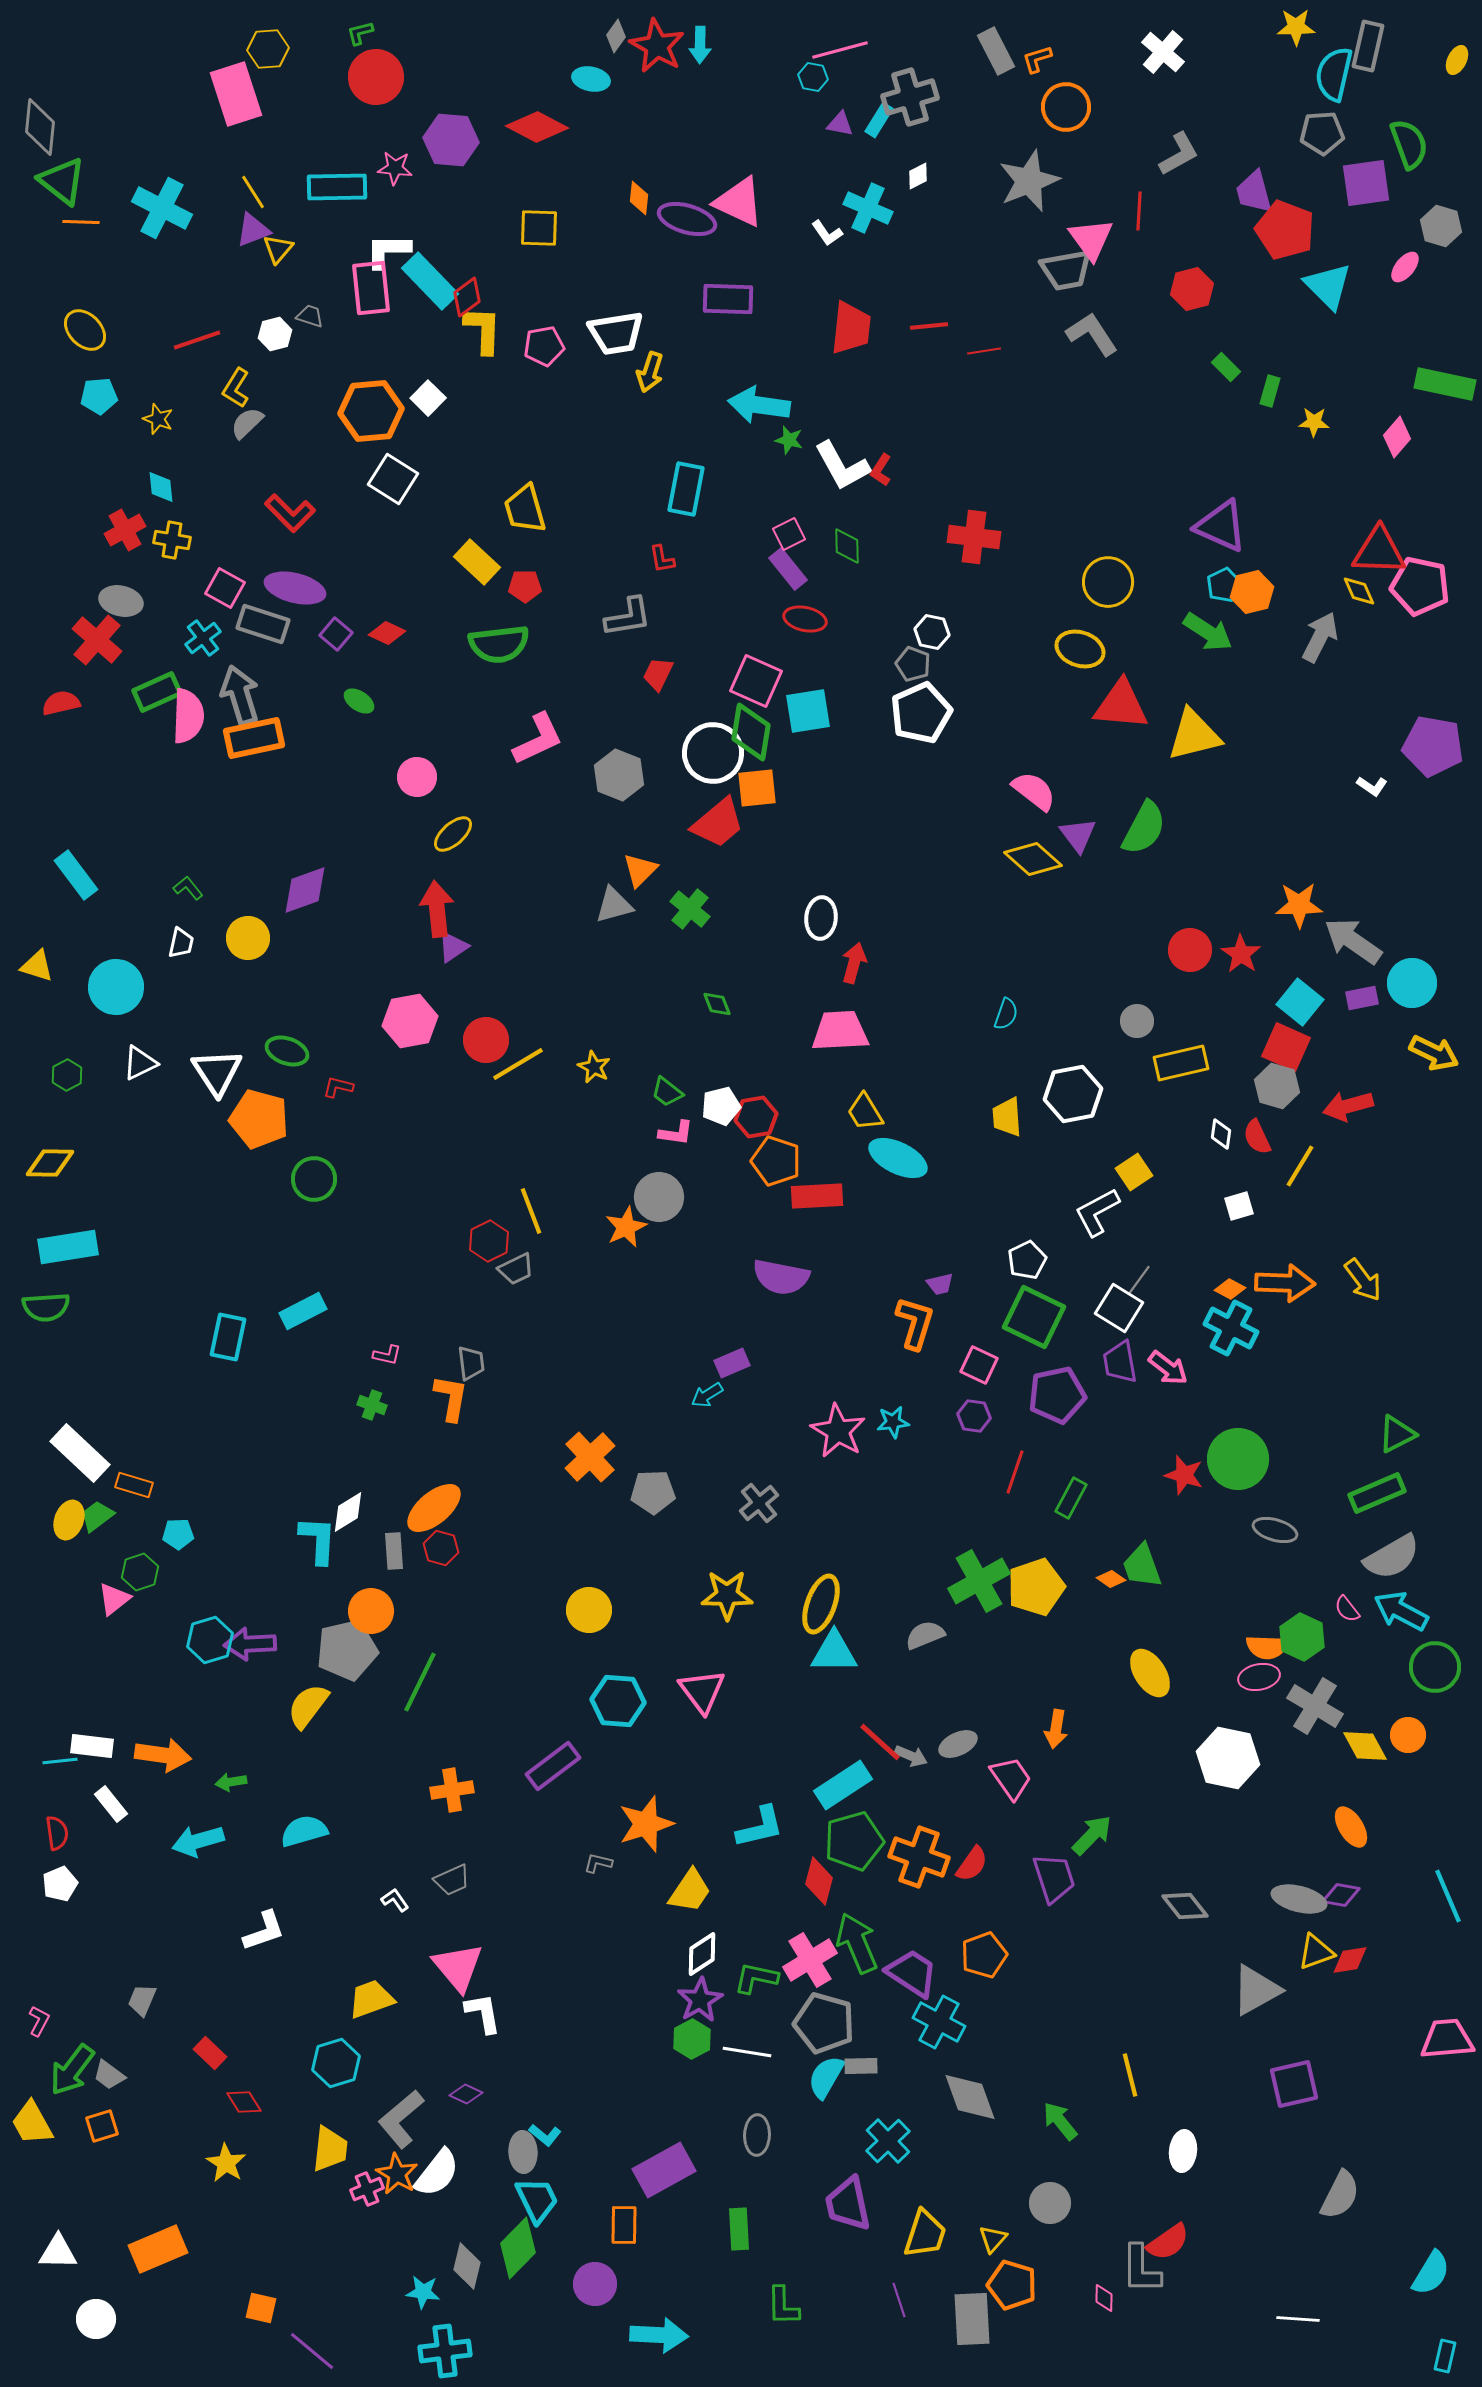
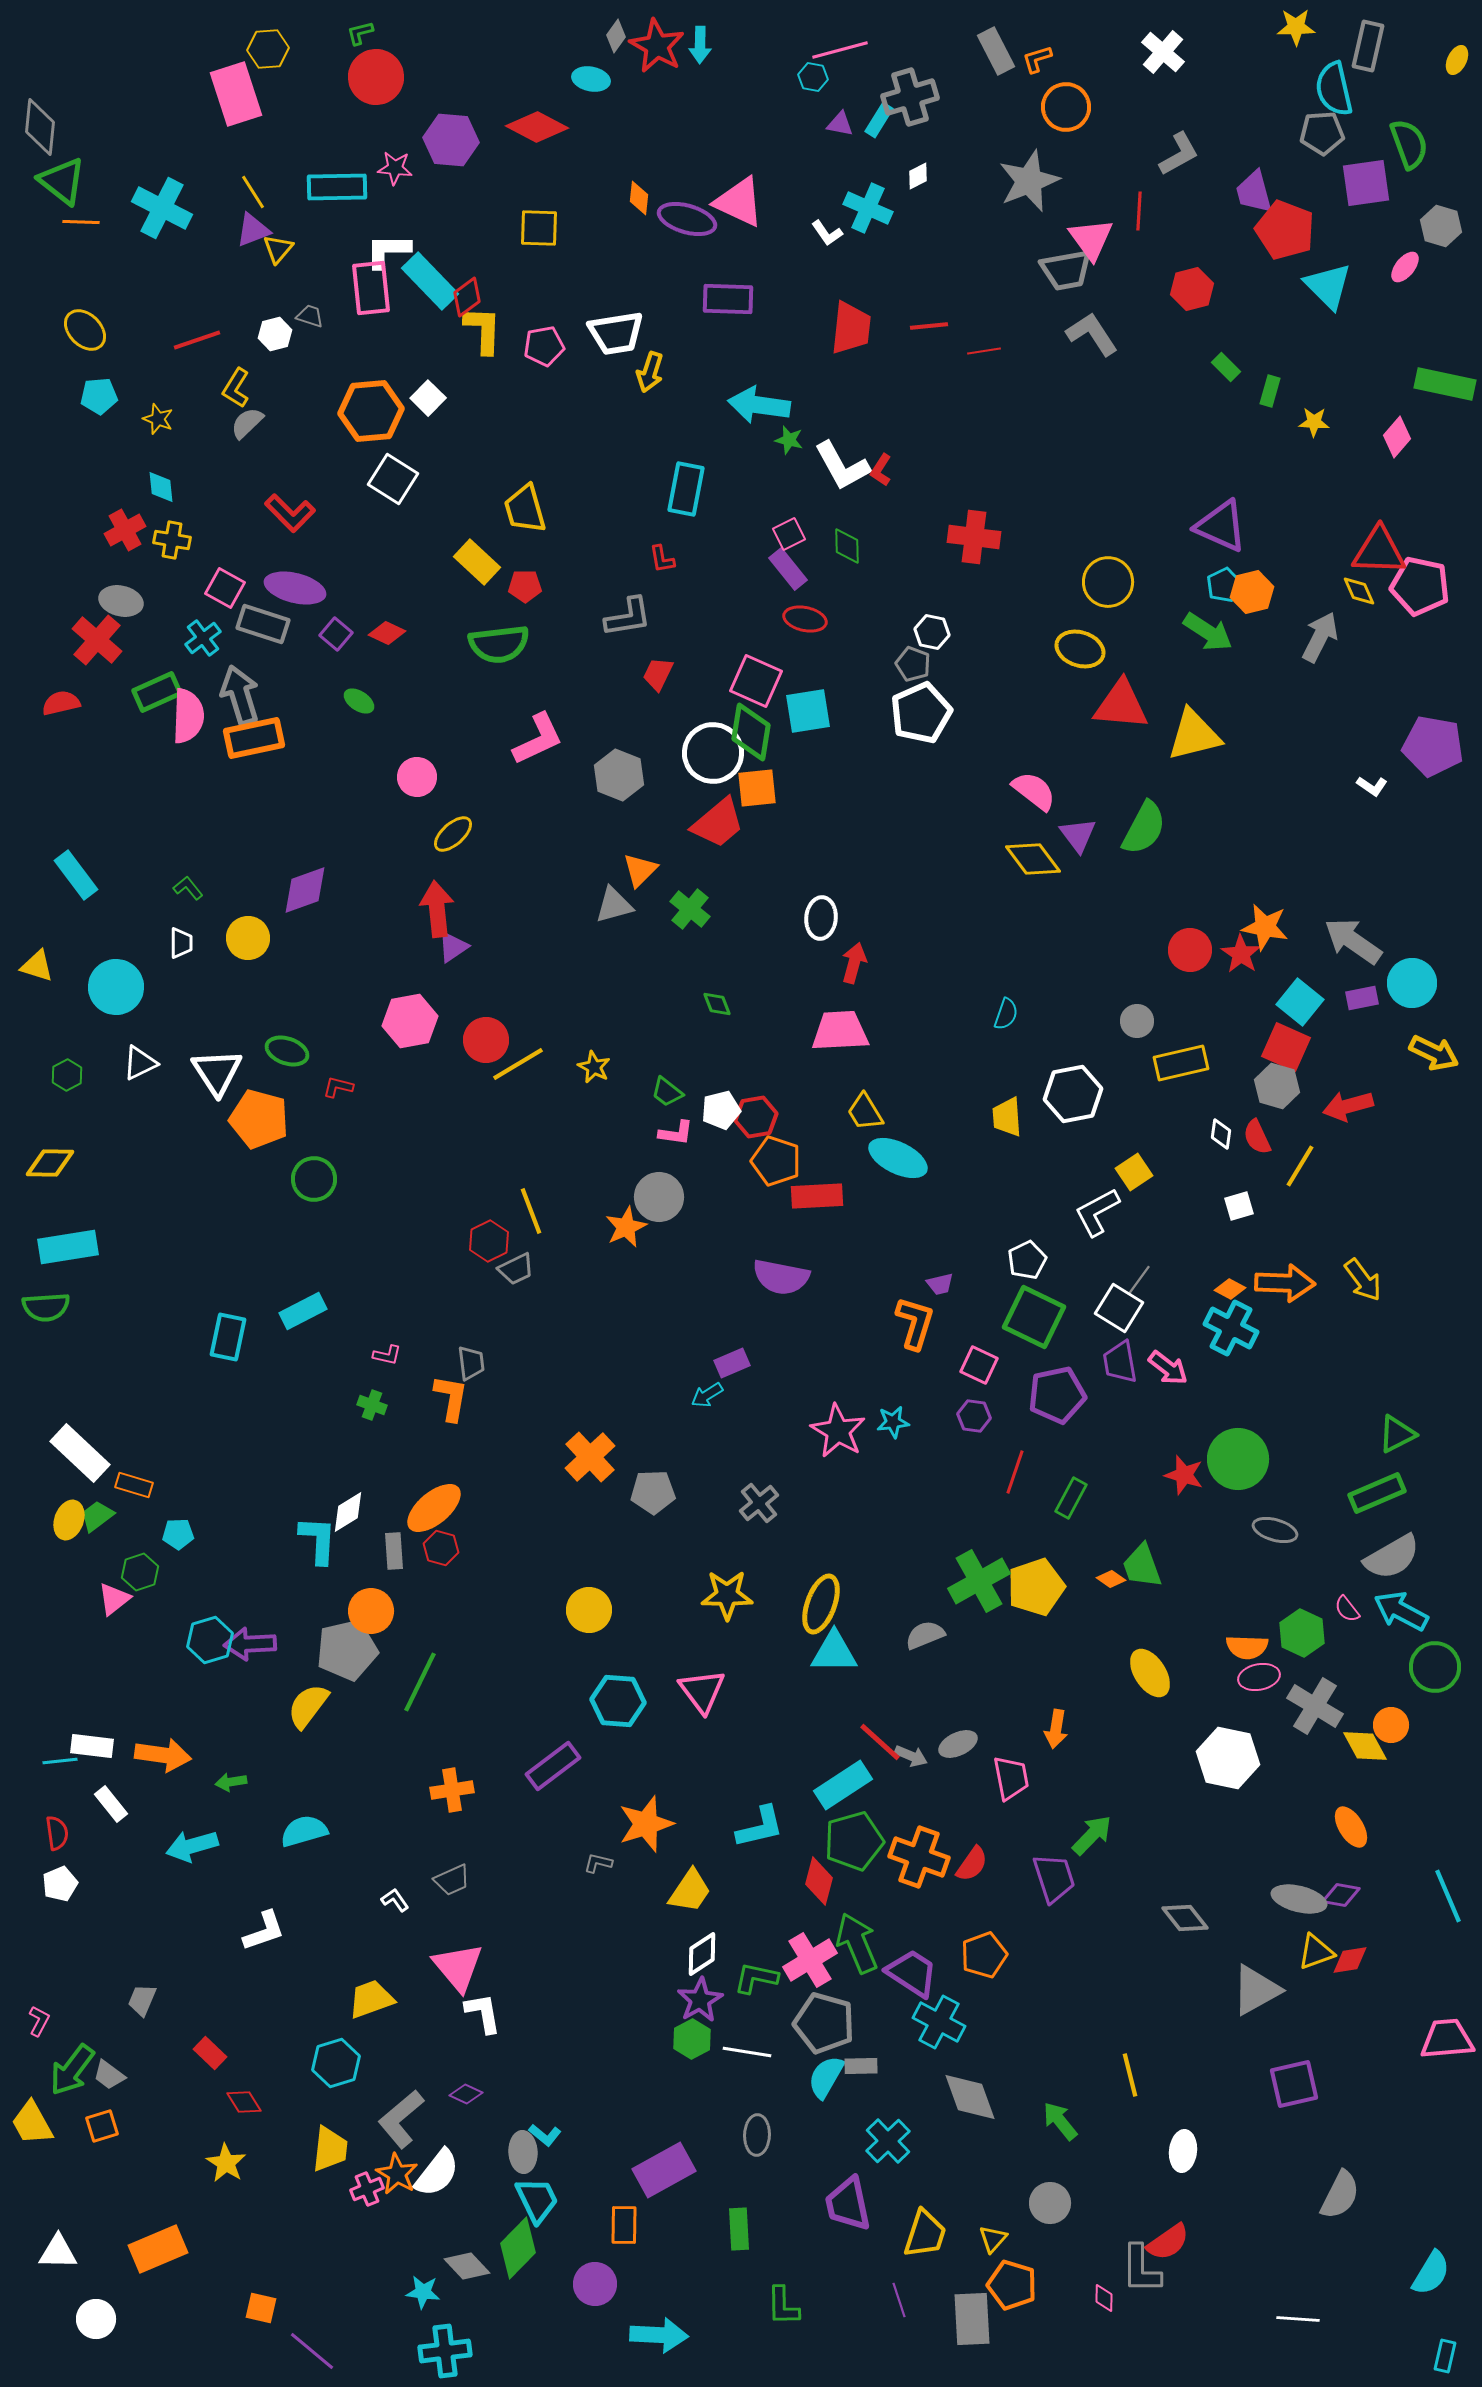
cyan semicircle at (1334, 74): moved 15 px down; rotated 26 degrees counterclockwise
yellow diamond at (1033, 859): rotated 12 degrees clockwise
orange star at (1299, 905): moved 34 px left, 22 px down; rotated 12 degrees clockwise
white trapezoid at (181, 943): rotated 12 degrees counterclockwise
white pentagon at (721, 1106): moved 4 px down
green hexagon at (1302, 1637): moved 4 px up
orange semicircle at (1267, 1647): moved 20 px left
orange circle at (1408, 1735): moved 17 px left, 10 px up
pink trapezoid at (1011, 1778): rotated 24 degrees clockwise
cyan arrow at (198, 1841): moved 6 px left, 5 px down
gray diamond at (1185, 1906): moved 12 px down
gray diamond at (467, 2266): rotated 57 degrees counterclockwise
